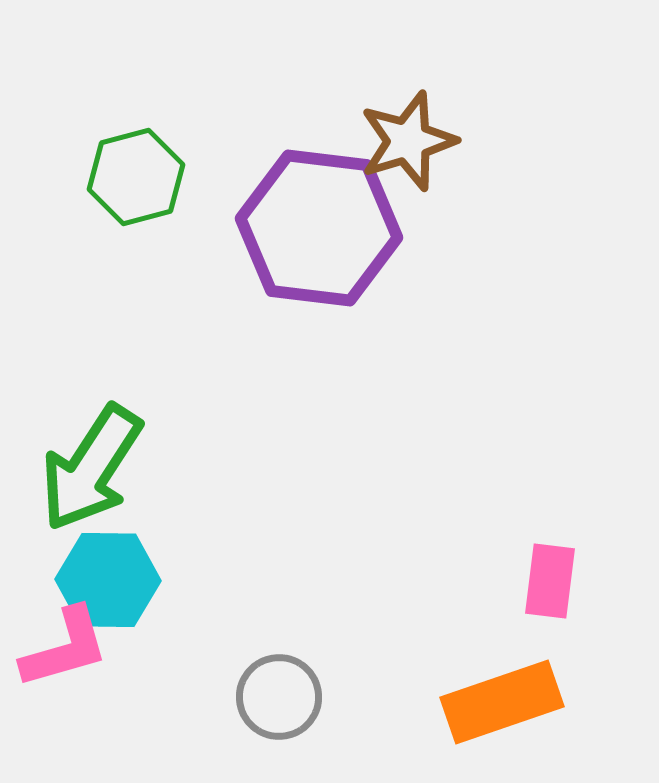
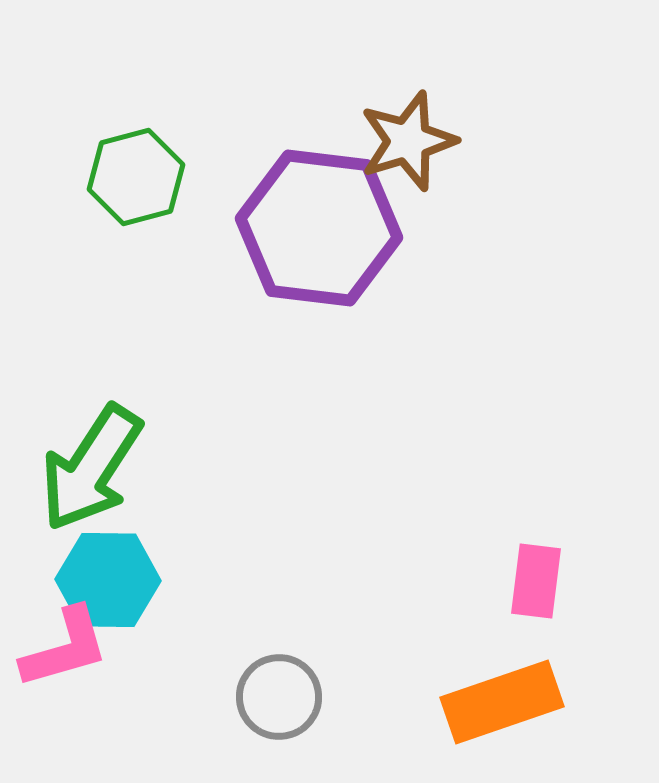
pink rectangle: moved 14 px left
